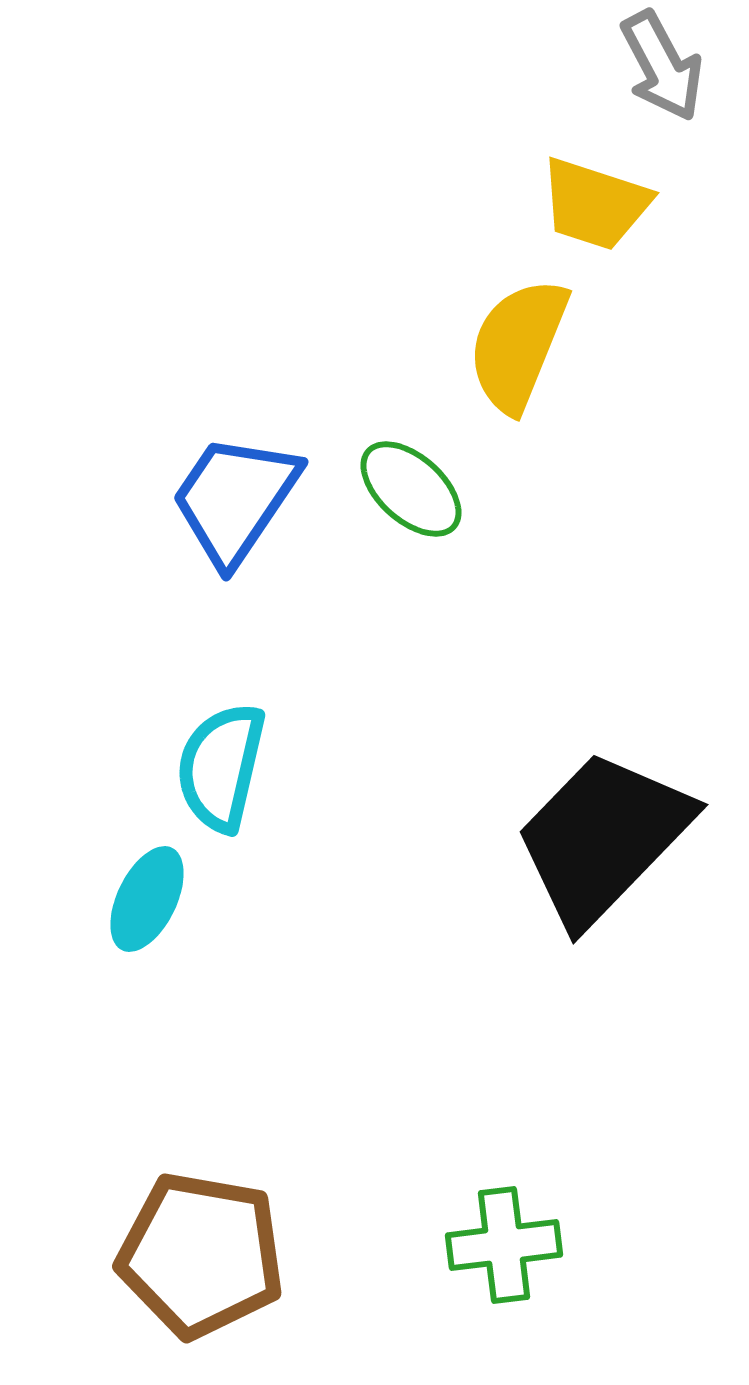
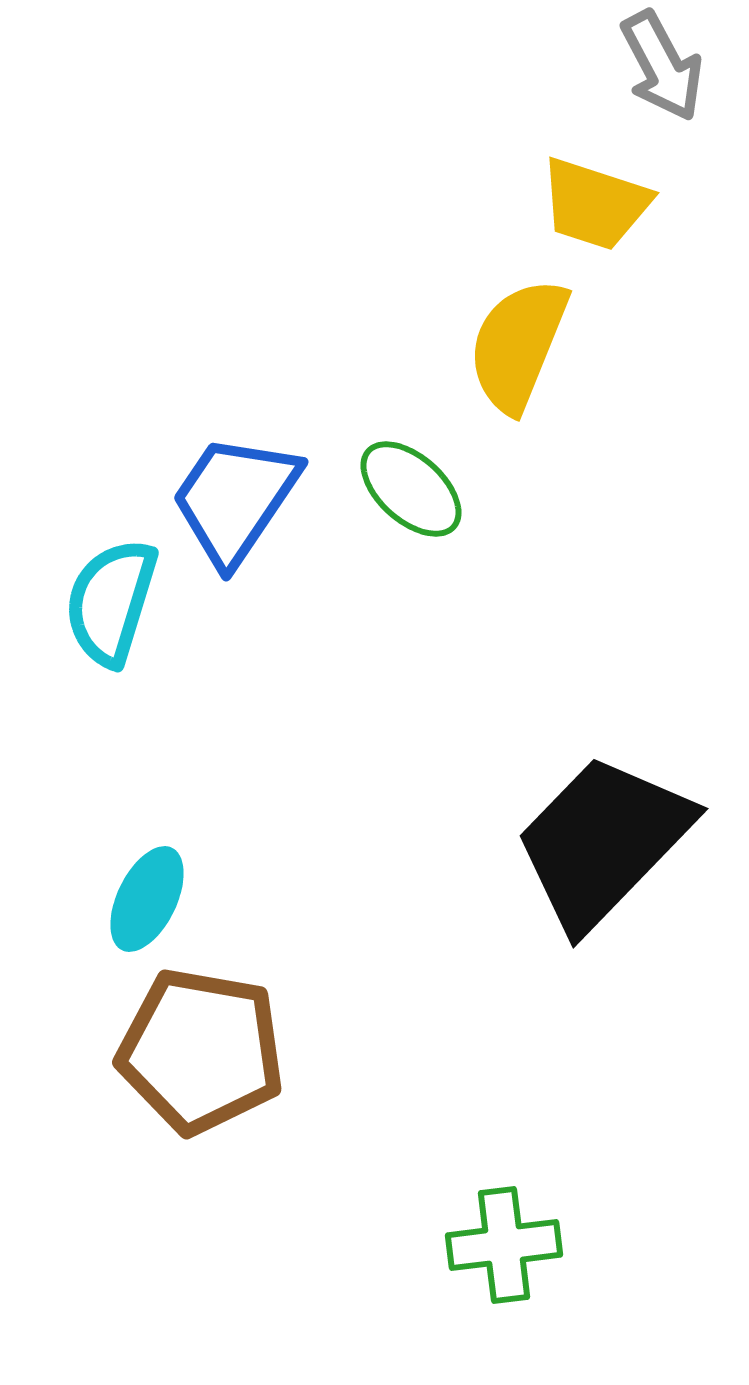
cyan semicircle: moved 110 px left, 165 px up; rotated 4 degrees clockwise
black trapezoid: moved 4 px down
brown pentagon: moved 204 px up
